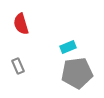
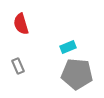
gray pentagon: moved 1 px down; rotated 12 degrees clockwise
